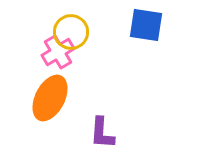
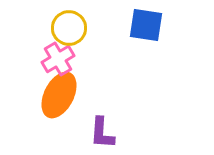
yellow circle: moved 2 px left, 4 px up
pink cross: moved 7 px down
orange ellipse: moved 9 px right, 3 px up
